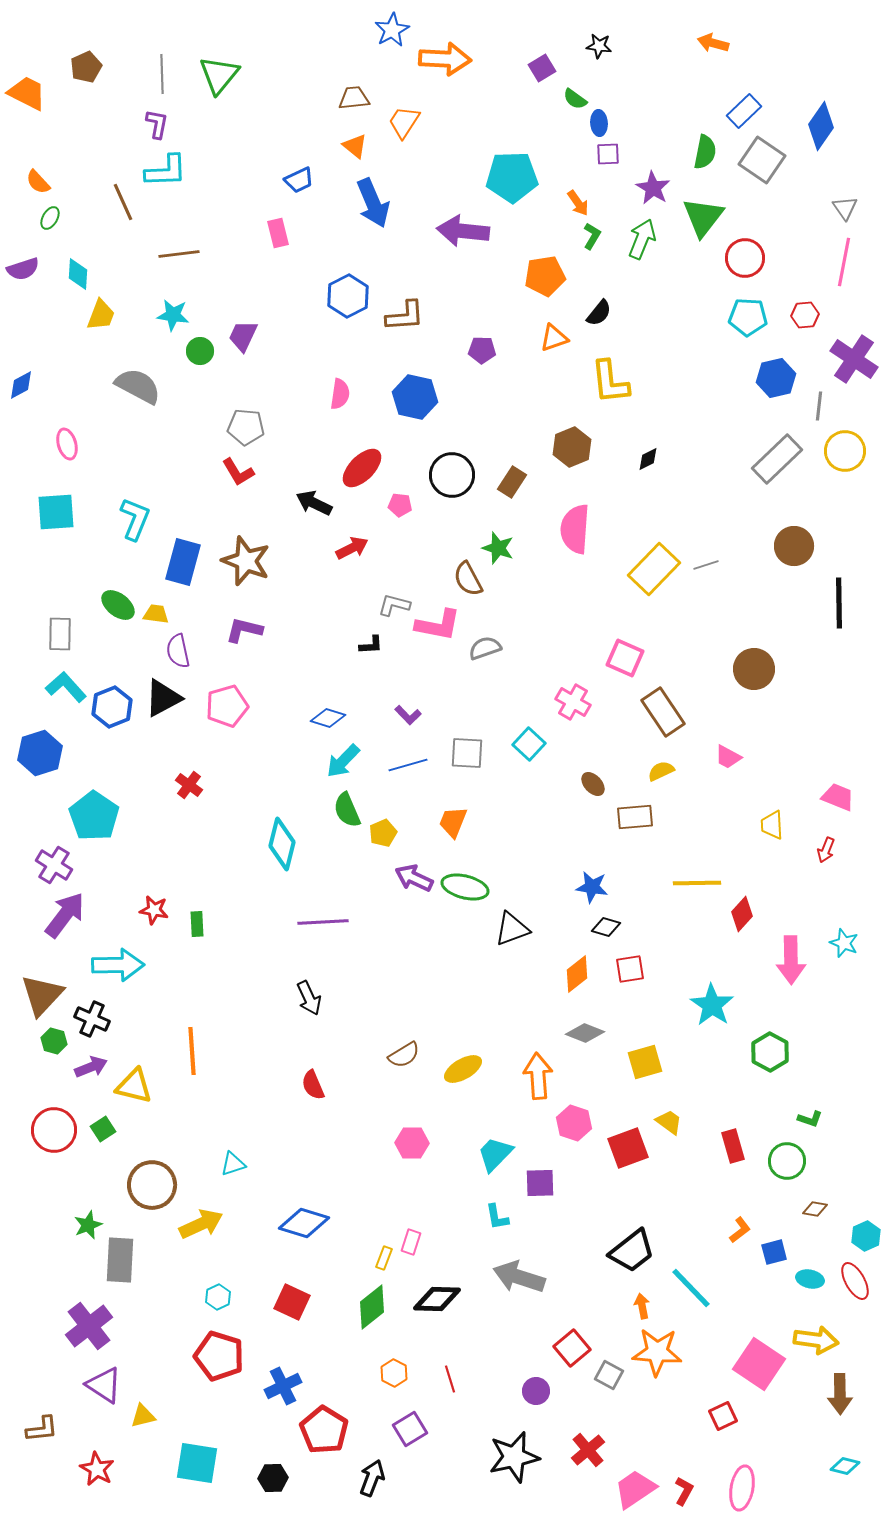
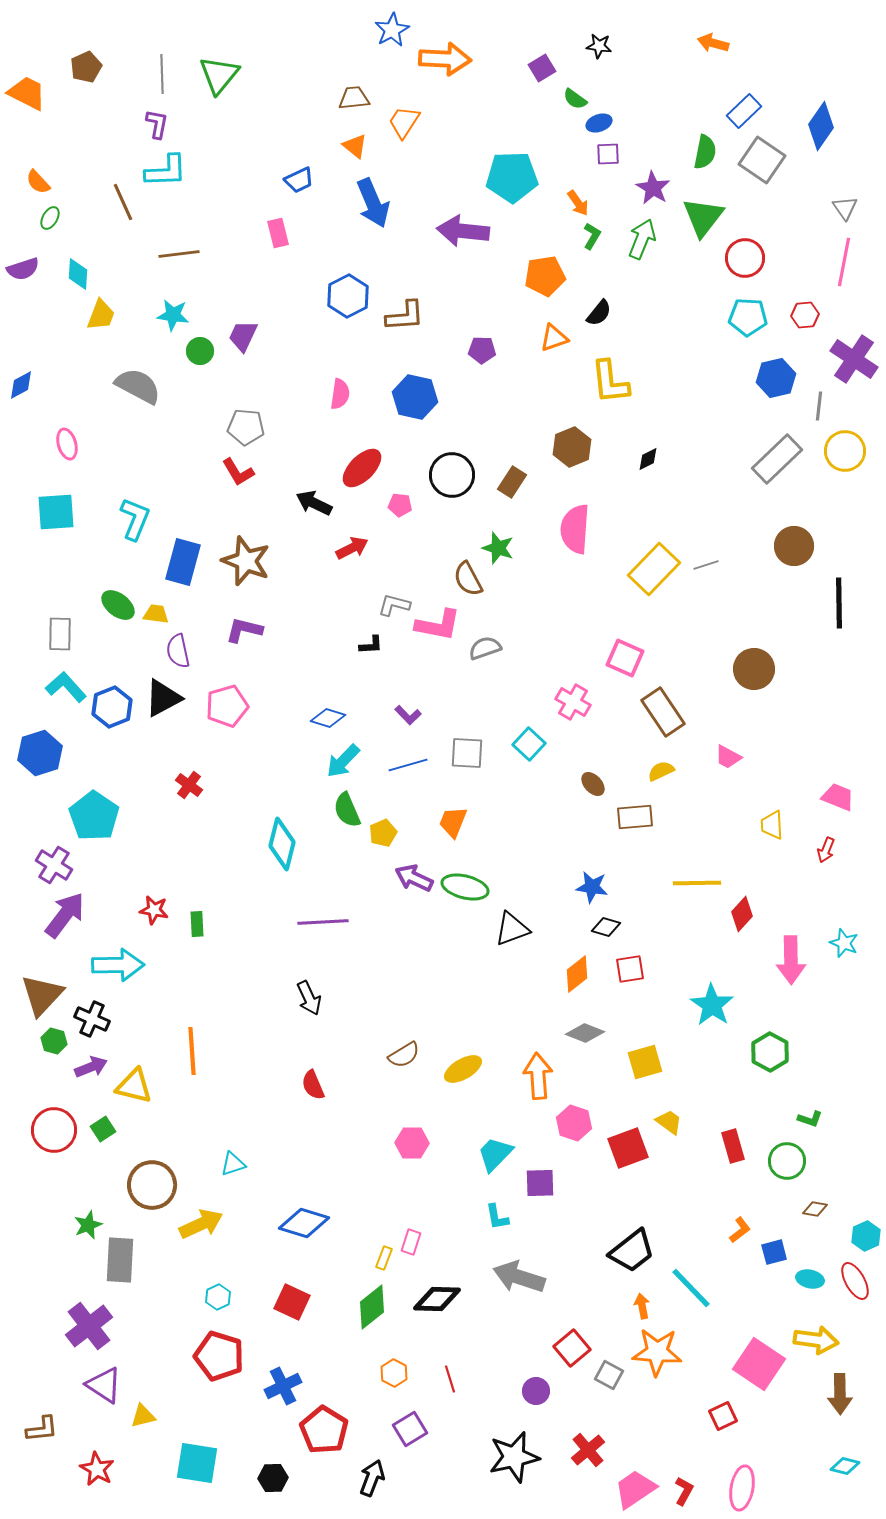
blue ellipse at (599, 123): rotated 75 degrees clockwise
